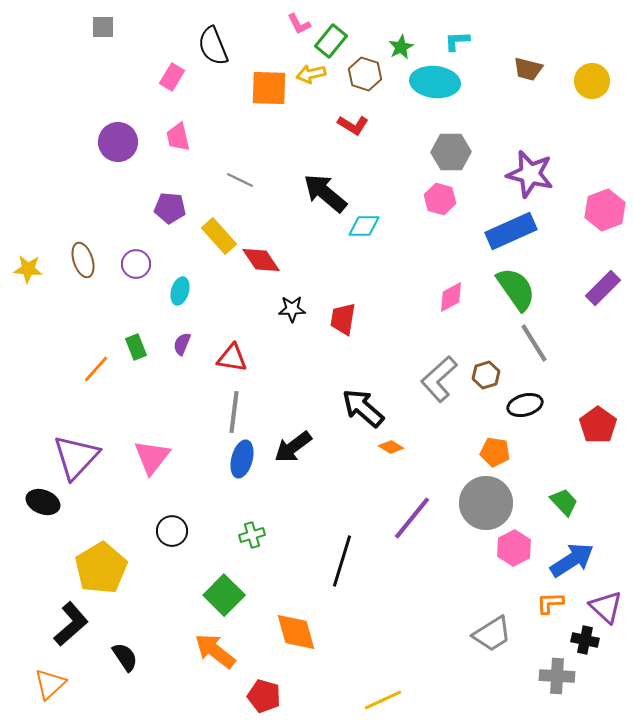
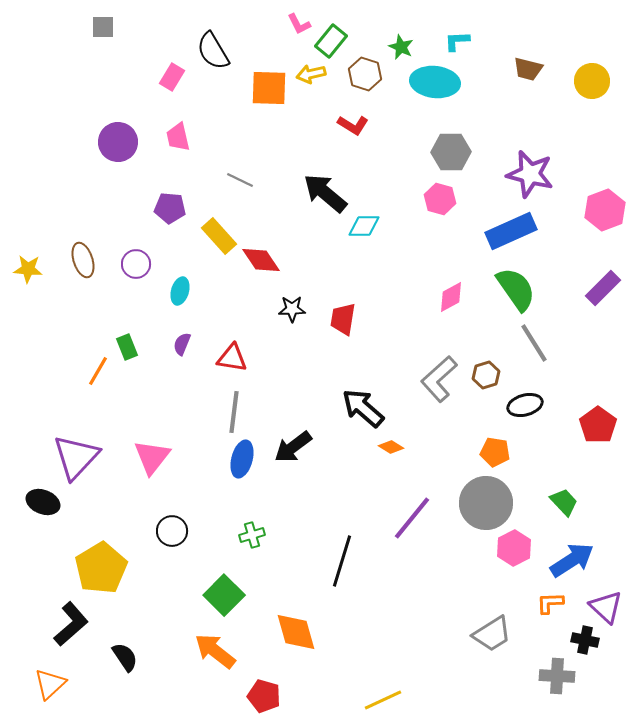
black semicircle at (213, 46): moved 5 px down; rotated 9 degrees counterclockwise
green star at (401, 47): rotated 20 degrees counterclockwise
green rectangle at (136, 347): moved 9 px left
orange line at (96, 369): moved 2 px right, 2 px down; rotated 12 degrees counterclockwise
